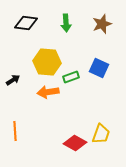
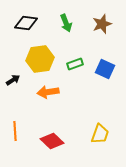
green arrow: rotated 18 degrees counterclockwise
yellow hexagon: moved 7 px left, 3 px up; rotated 12 degrees counterclockwise
blue square: moved 6 px right, 1 px down
green rectangle: moved 4 px right, 13 px up
yellow trapezoid: moved 1 px left
red diamond: moved 23 px left, 2 px up; rotated 15 degrees clockwise
